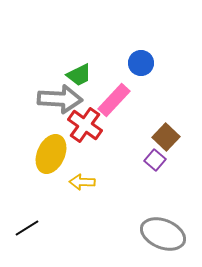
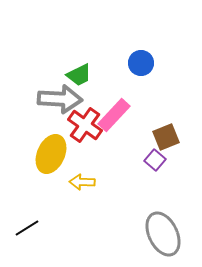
pink rectangle: moved 15 px down
brown square: rotated 24 degrees clockwise
gray ellipse: rotated 42 degrees clockwise
